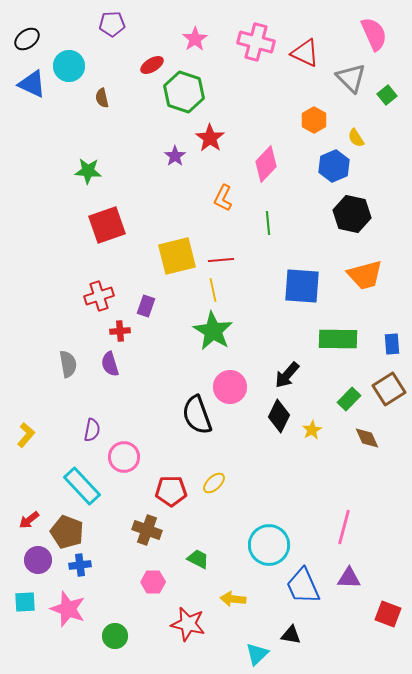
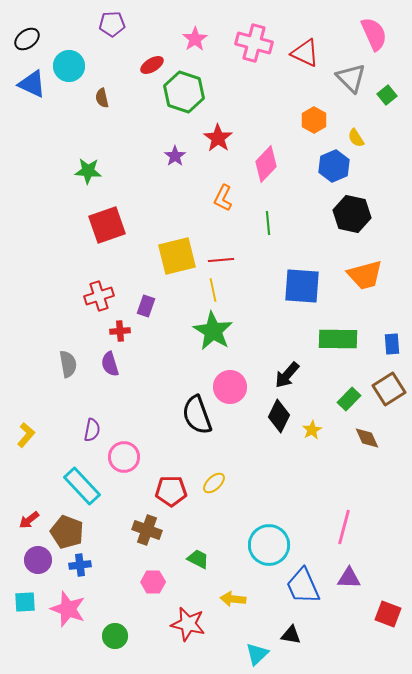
pink cross at (256, 42): moved 2 px left, 1 px down
red star at (210, 138): moved 8 px right
